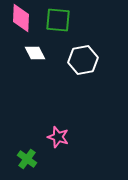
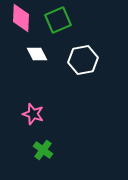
green square: rotated 28 degrees counterclockwise
white diamond: moved 2 px right, 1 px down
pink star: moved 25 px left, 23 px up
green cross: moved 16 px right, 9 px up
